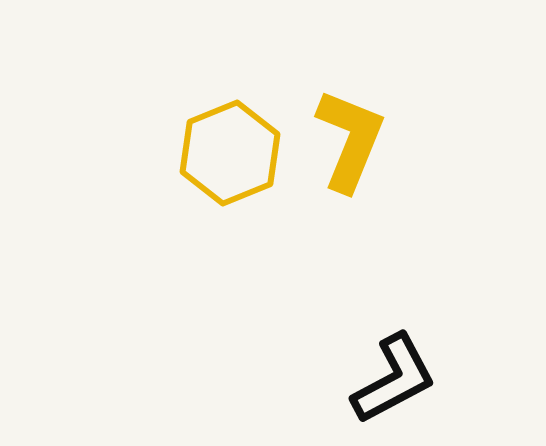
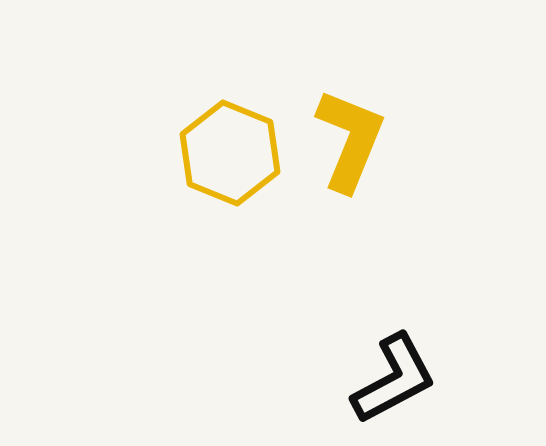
yellow hexagon: rotated 16 degrees counterclockwise
